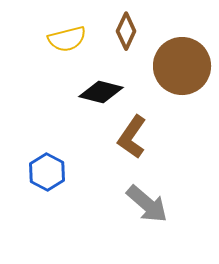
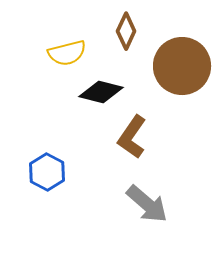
yellow semicircle: moved 14 px down
